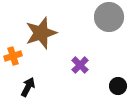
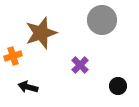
gray circle: moved 7 px left, 3 px down
black arrow: rotated 102 degrees counterclockwise
